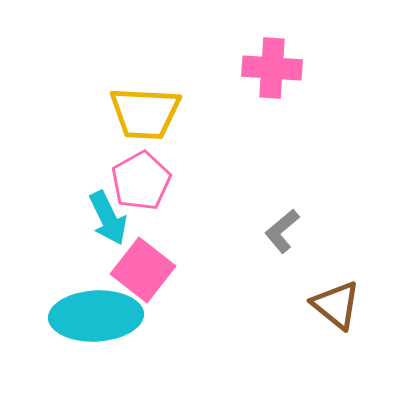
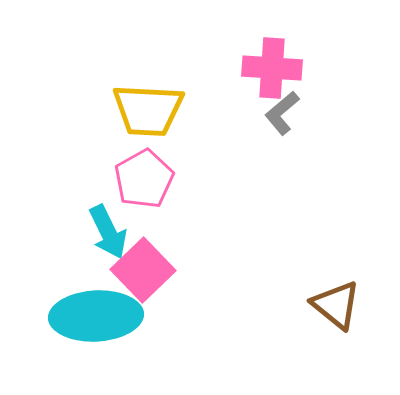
yellow trapezoid: moved 3 px right, 3 px up
pink pentagon: moved 3 px right, 2 px up
cyan arrow: moved 14 px down
gray L-shape: moved 118 px up
pink square: rotated 8 degrees clockwise
